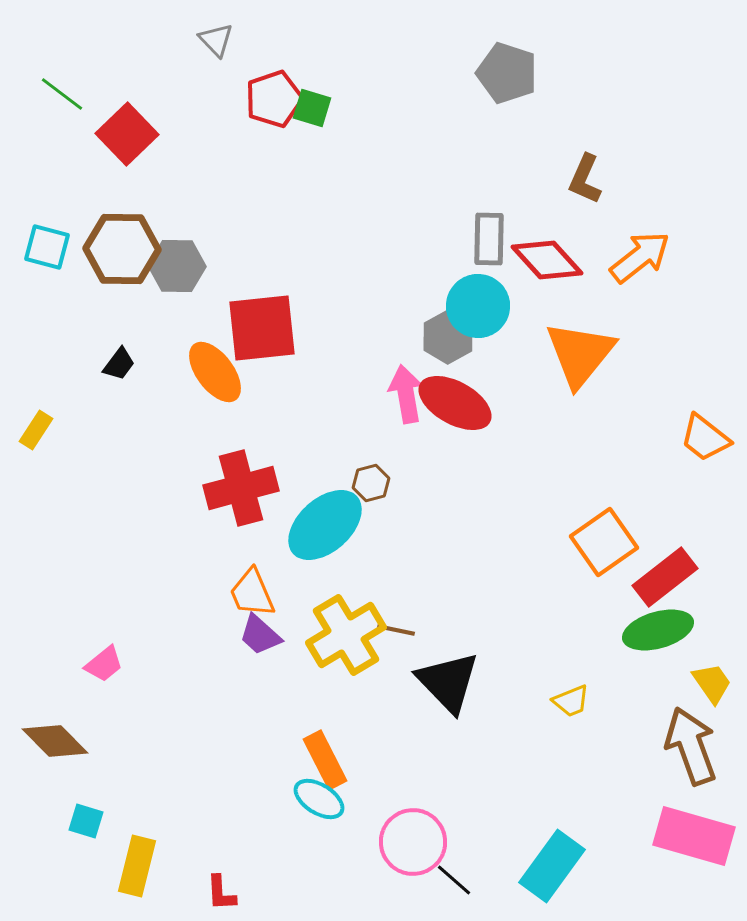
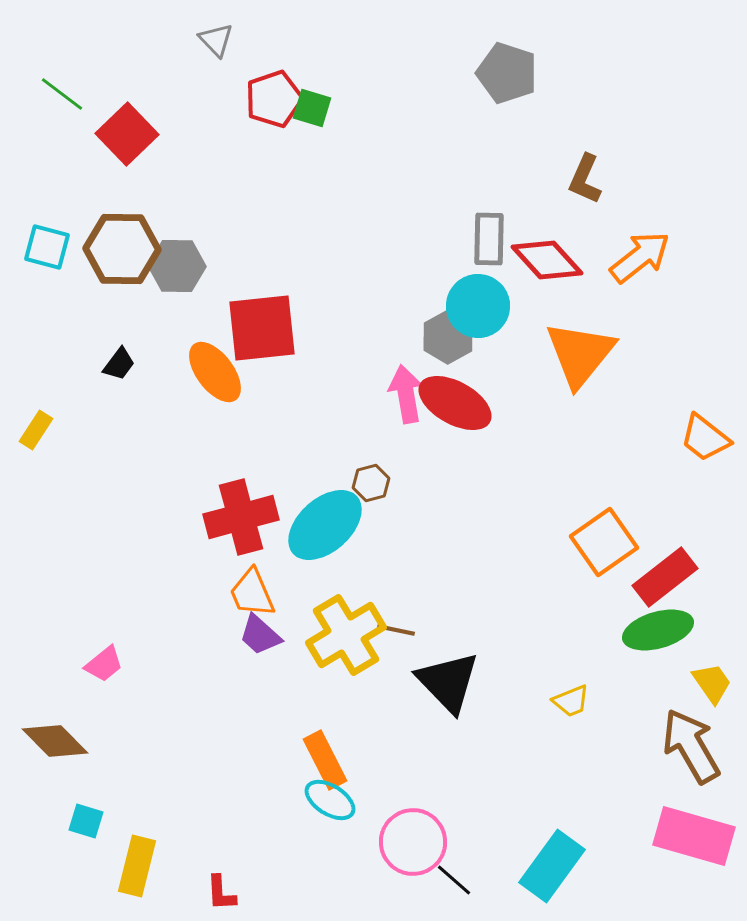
red cross at (241, 488): moved 29 px down
brown arrow at (691, 746): rotated 10 degrees counterclockwise
cyan ellipse at (319, 799): moved 11 px right, 1 px down
